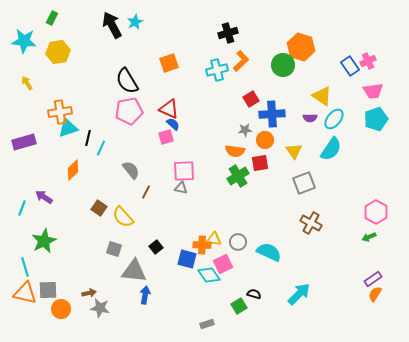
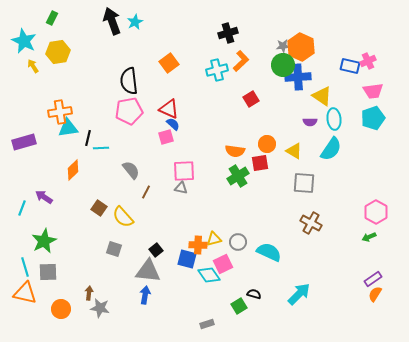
black arrow at (112, 25): moved 4 px up; rotated 8 degrees clockwise
cyan star at (24, 41): rotated 20 degrees clockwise
orange hexagon at (301, 47): rotated 8 degrees clockwise
orange square at (169, 63): rotated 18 degrees counterclockwise
blue rectangle at (350, 66): rotated 42 degrees counterclockwise
black semicircle at (127, 81): moved 2 px right; rotated 24 degrees clockwise
yellow arrow at (27, 83): moved 6 px right, 17 px up
blue cross at (272, 114): moved 26 px right, 37 px up
purple semicircle at (310, 118): moved 4 px down
cyan ellipse at (334, 119): rotated 45 degrees counterclockwise
cyan pentagon at (376, 119): moved 3 px left, 1 px up
cyan triangle at (68, 128): rotated 10 degrees clockwise
gray star at (245, 130): moved 38 px right, 84 px up
orange circle at (265, 140): moved 2 px right, 4 px down
cyan line at (101, 148): rotated 63 degrees clockwise
yellow triangle at (294, 151): rotated 24 degrees counterclockwise
gray square at (304, 183): rotated 25 degrees clockwise
yellow triangle at (214, 239): rotated 21 degrees counterclockwise
orange cross at (202, 245): moved 4 px left
black square at (156, 247): moved 3 px down
gray triangle at (134, 271): moved 14 px right
gray square at (48, 290): moved 18 px up
brown arrow at (89, 293): rotated 72 degrees counterclockwise
